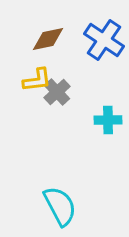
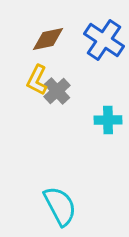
yellow L-shape: rotated 124 degrees clockwise
gray cross: moved 1 px up
